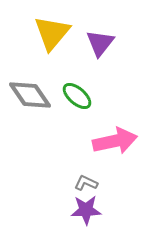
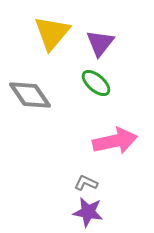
green ellipse: moved 19 px right, 13 px up
purple star: moved 2 px right, 2 px down; rotated 12 degrees clockwise
